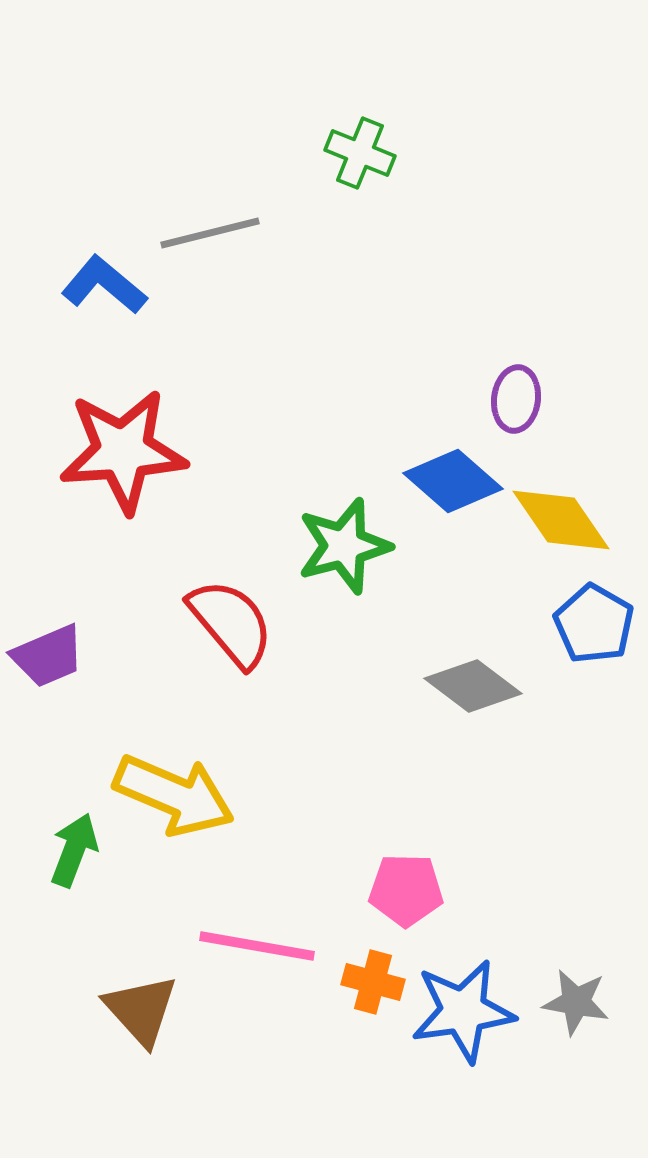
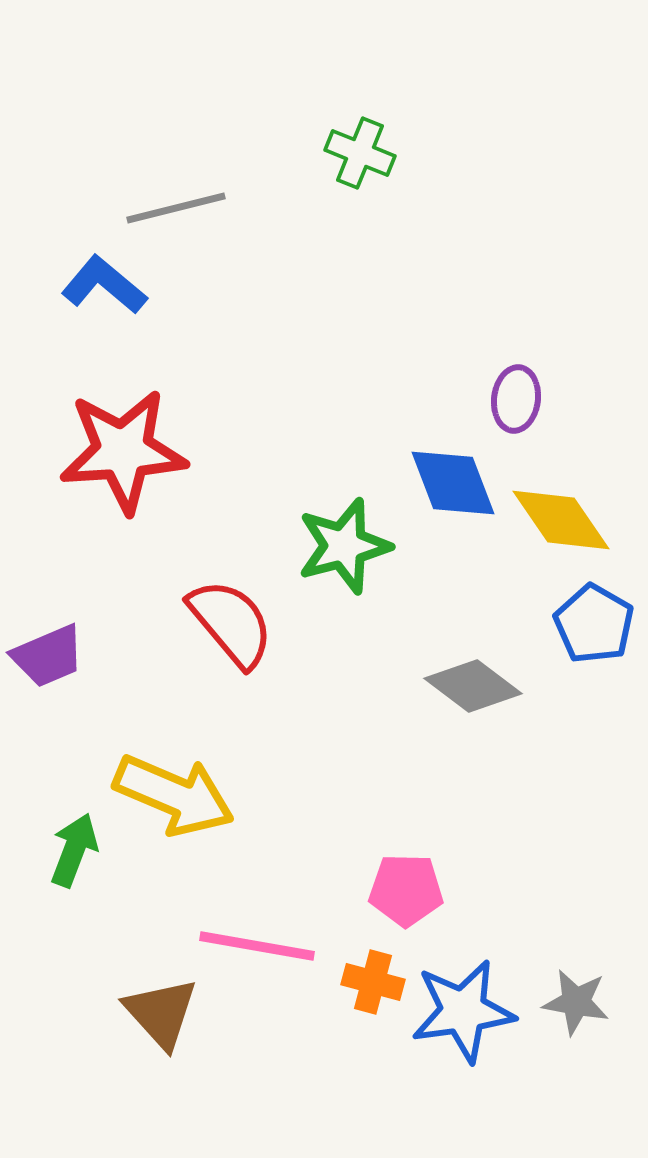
gray line: moved 34 px left, 25 px up
blue diamond: moved 2 px down; rotated 28 degrees clockwise
brown triangle: moved 20 px right, 3 px down
